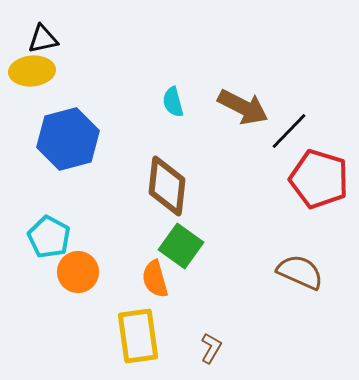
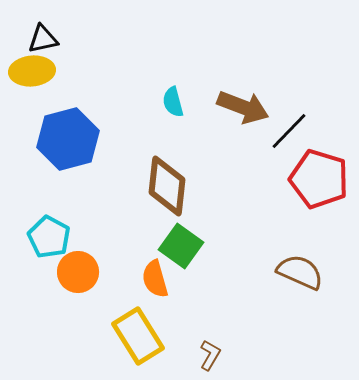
brown arrow: rotated 6 degrees counterclockwise
yellow rectangle: rotated 24 degrees counterclockwise
brown L-shape: moved 1 px left, 7 px down
